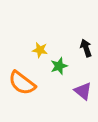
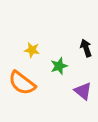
yellow star: moved 8 px left
